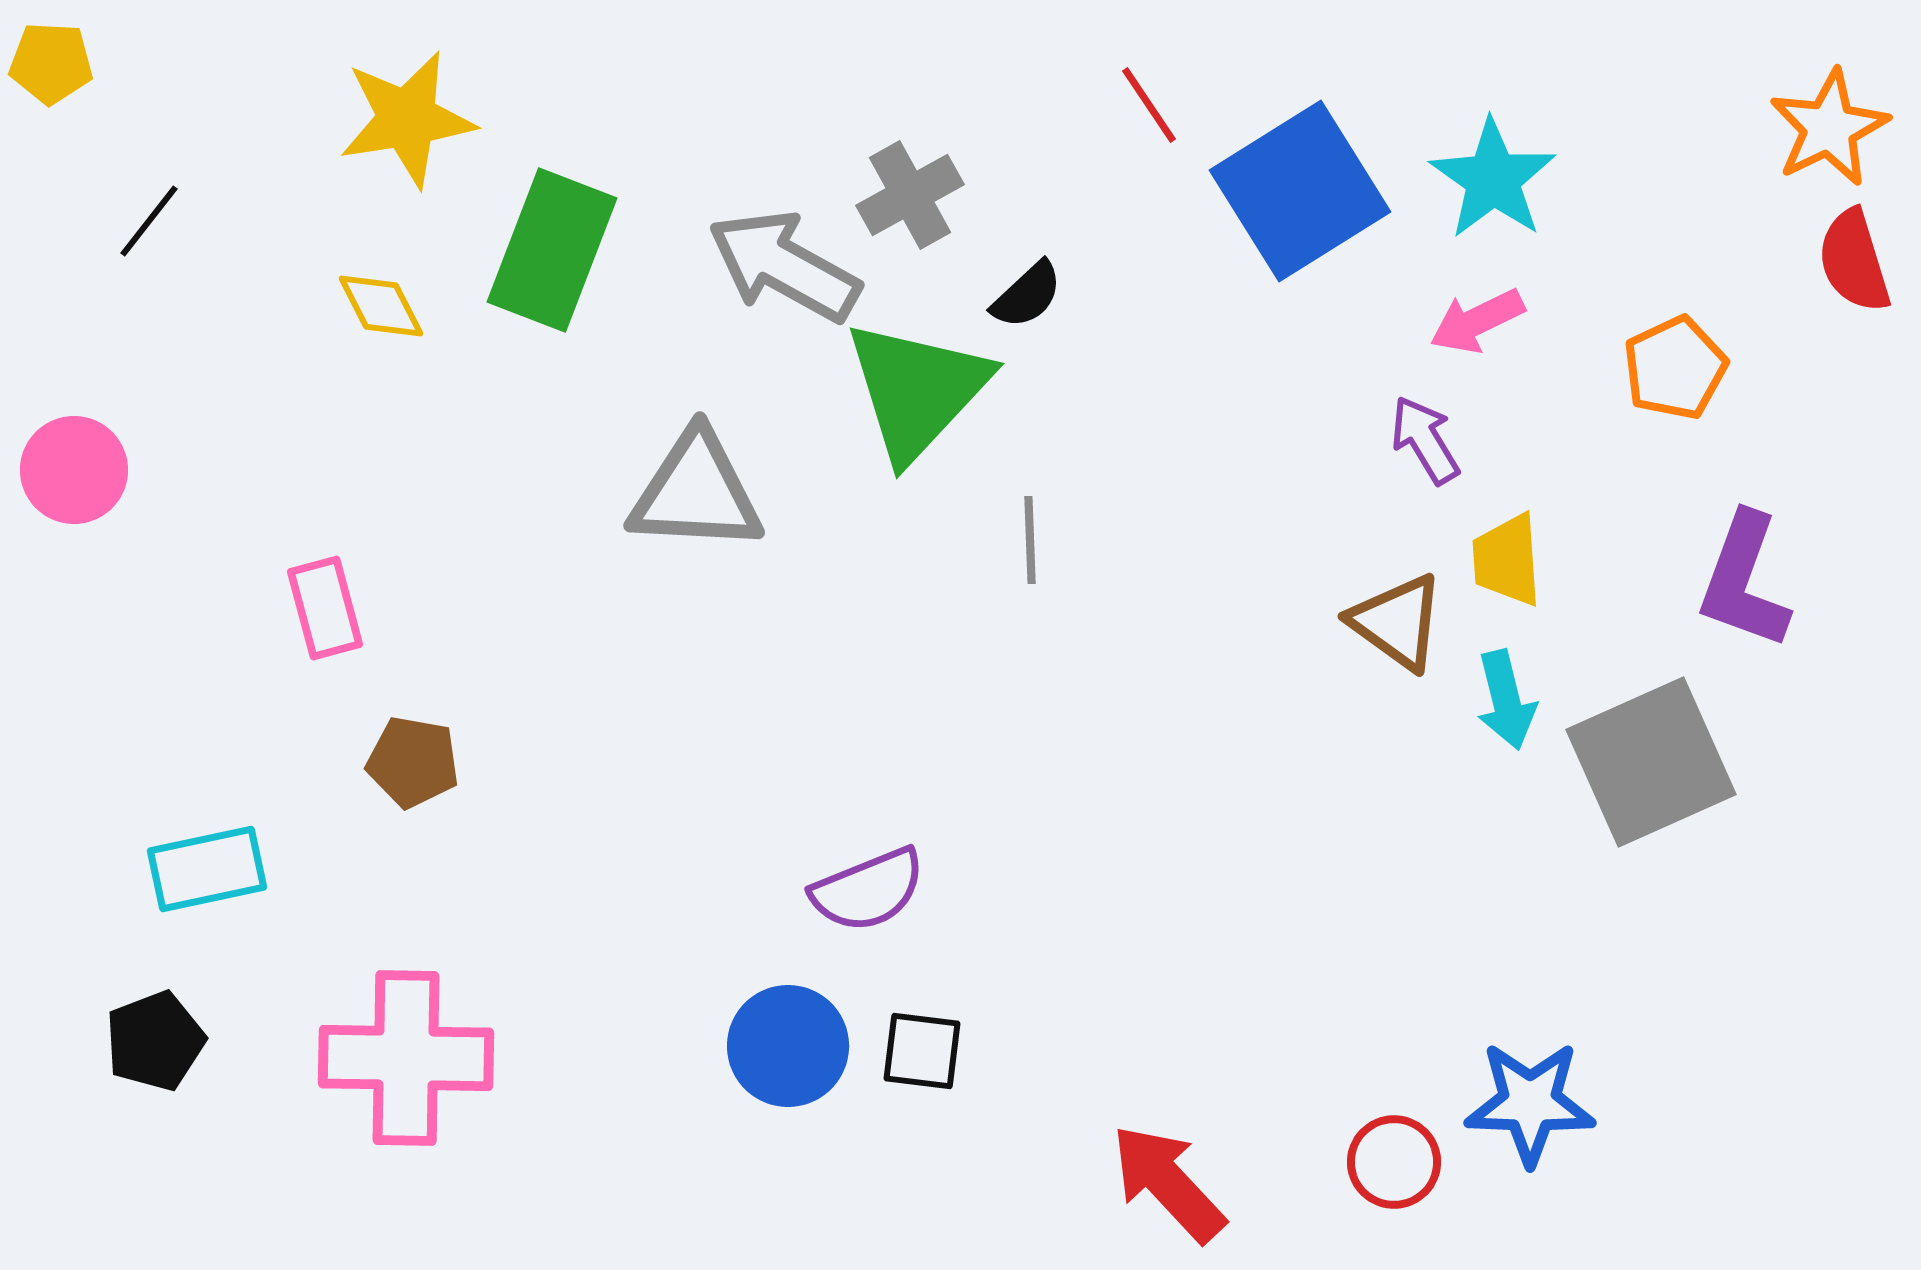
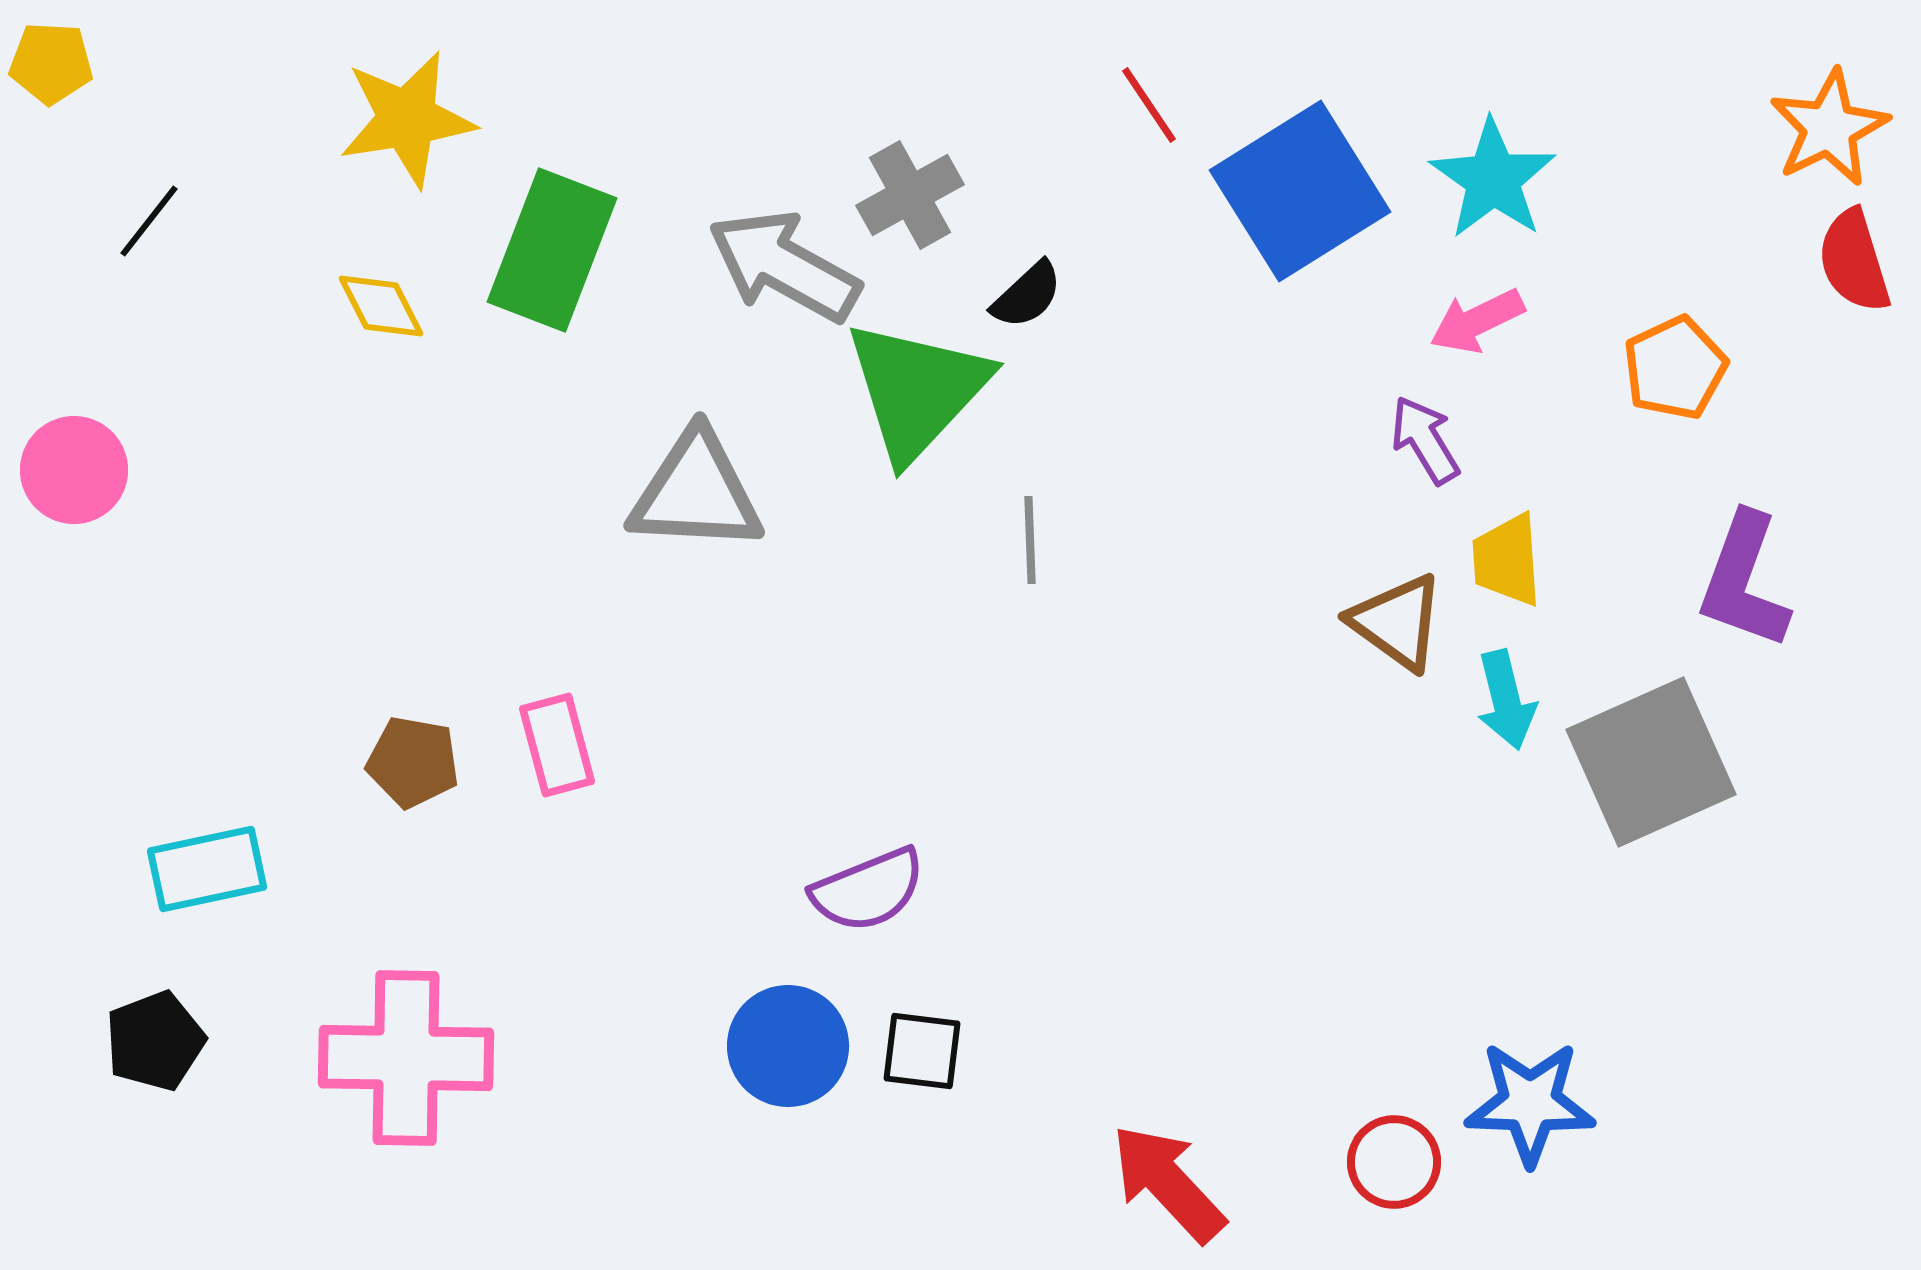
pink rectangle: moved 232 px right, 137 px down
